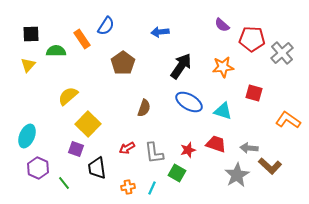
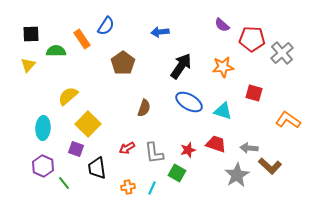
cyan ellipse: moved 16 px right, 8 px up; rotated 20 degrees counterclockwise
purple hexagon: moved 5 px right, 2 px up
